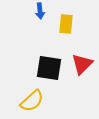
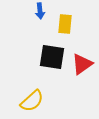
yellow rectangle: moved 1 px left
red triangle: rotated 10 degrees clockwise
black square: moved 3 px right, 11 px up
